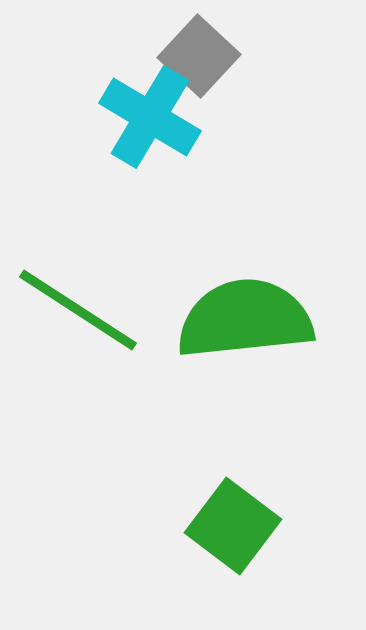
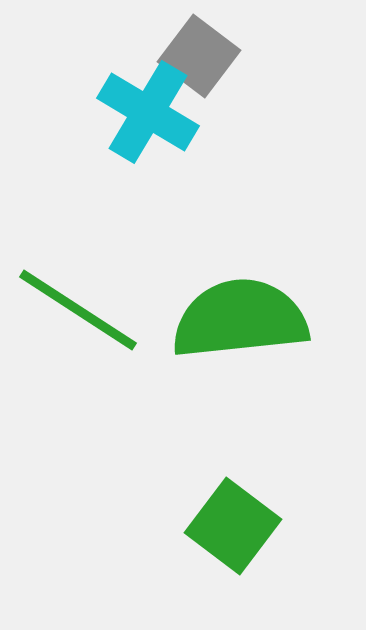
gray square: rotated 6 degrees counterclockwise
cyan cross: moved 2 px left, 5 px up
green semicircle: moved 5 px left
